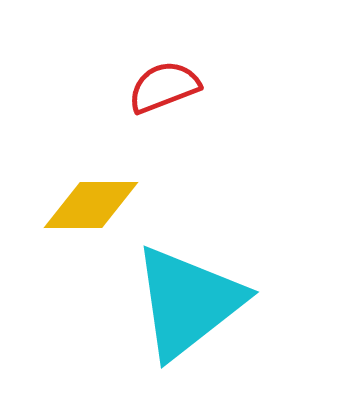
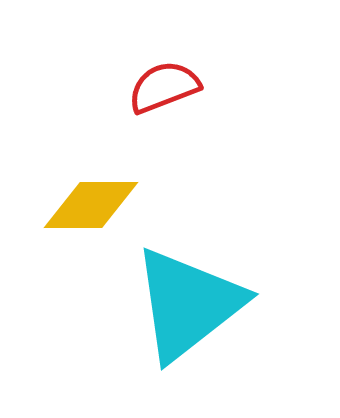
cyan triangle: moved 2 px down
